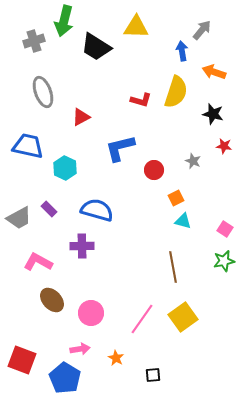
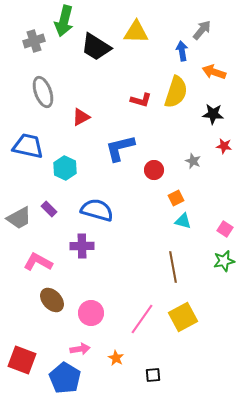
yellow triangle: moved 5 px down
black star: rotated 10 degrees counterclockwise
yellow square: rotated 8 degrees clockwise
